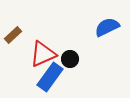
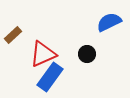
blue semicircle: moved 2 px right, 5 px up
black circle: moved 17 px right, 5 px up
